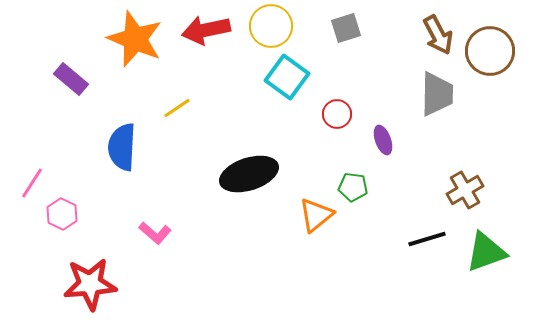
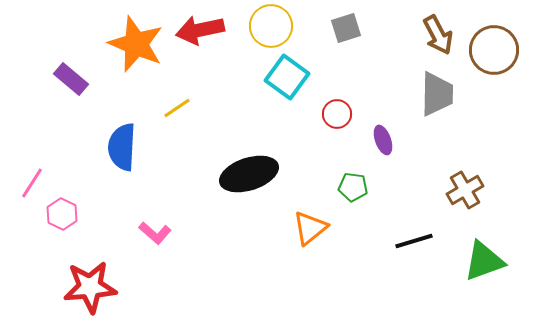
red arrow: moved 6 px left
orange star: moved 1 px right, 5 px down
brown circle: moved 4 px right, 1 px up
orange triangle: moved 6 px left, 13 px down
black line: moved 13 px left, 2 px down
green triangle: moved 2 px left, 9 px down
red star: moved 3 px down
